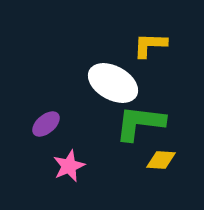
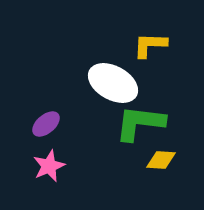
pink star: moved 20 px left
